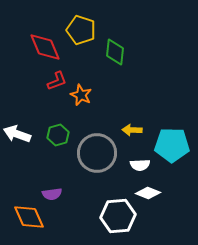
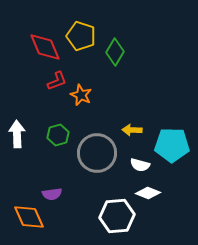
yellow pentagon: moved 6 px down
green diamond: rotated 24 degrees clockwise
white arrow: rotated 68 degrees clockwise
white semicircle: rotated 18 degrees clockwise
white hexagon: moved 1 px left
